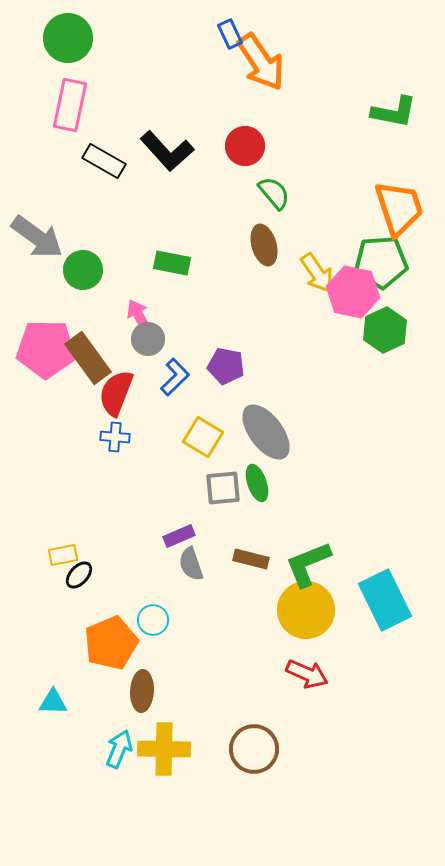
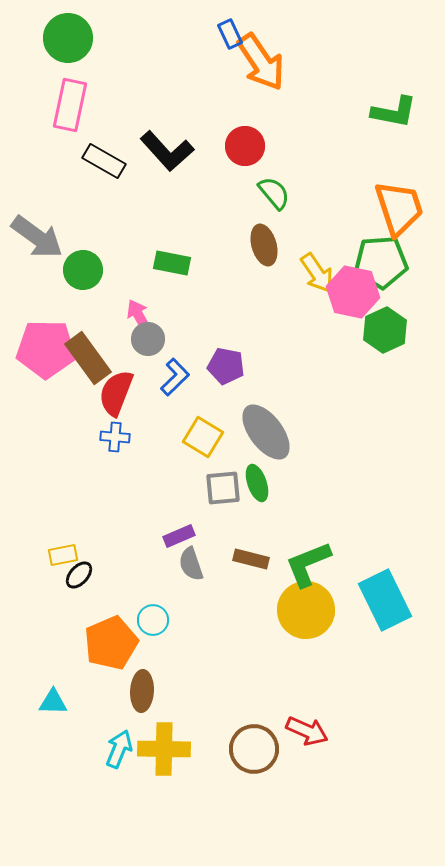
red arrow at (307, 674): moved 57 px down
